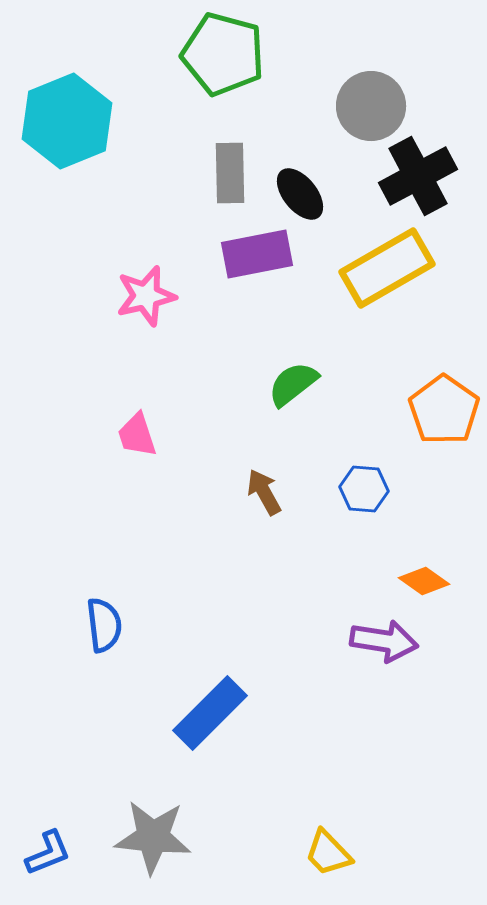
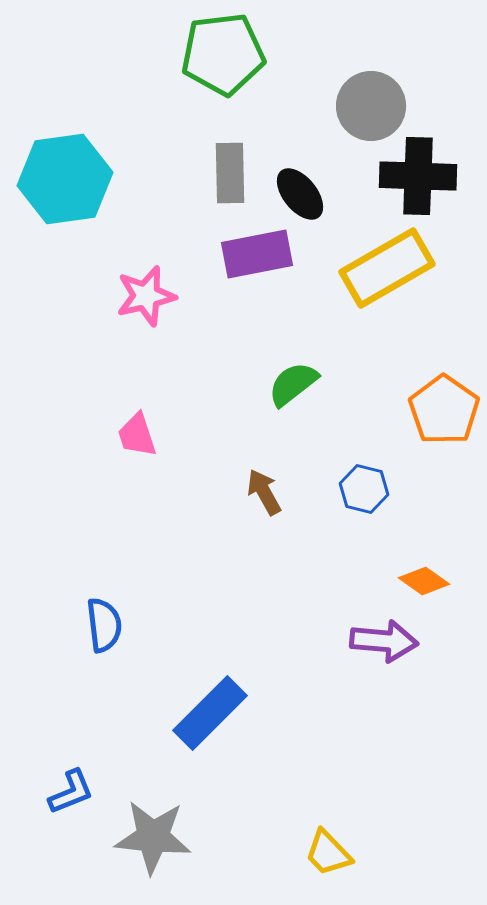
green pentagon: rotated 22 degrees counterclockwise
cyan hexagon: moved 2 px left, 58 px down; rotated 14 degrees clockwise
black cross: rotated 30 degrees clockwise
blue hexagon: rotated 9 degrees clockwise
purple arrow: rotated 4 degrees counterclockwise
blue L-shape: moved 23 px right, 61 px up
